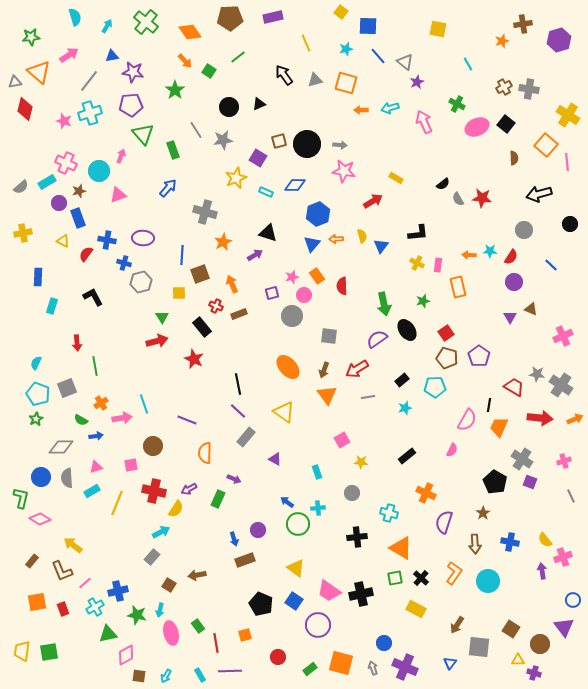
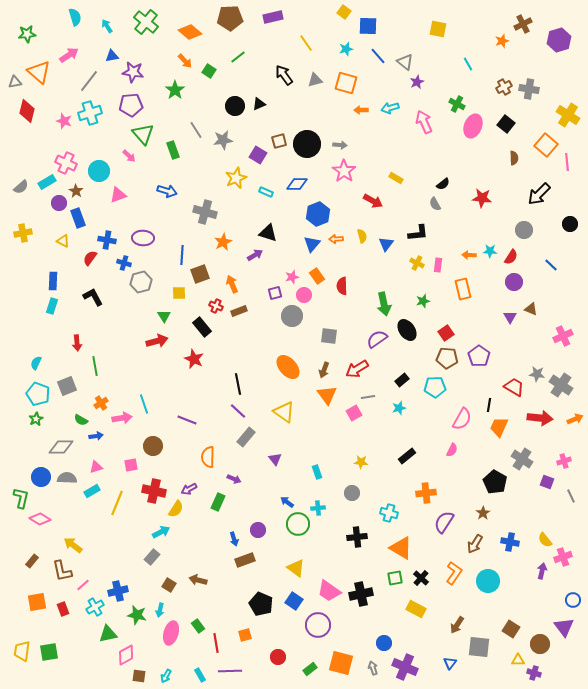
yellow square at (341, 12): moved 3 px right
brown cross at (523, 24): rotated 18 degrees counterclockwise
cyan arrow at (107, 26): rotated 64 degrees counterclockwise
orange diamond at (190, 32): rotated 15 degrees counterclockwise
green star at (31, 37): moved 4 px left, 3 px up
yellow line at (306, 43): rotated 12 degrees counterclockwise
black circle at (229, 107): moved 6 px right, 1 px up
red diamond at (25, 109): moved 2 px right, 2 px down
pink ellipse at (477, 127): moved 4 px left, 1 px up; rotated 45 degrees counterclockwise
pink arrow at (121, 156): moved 8 px right; rotated 112 degrees clockwise
purple square at (258, 158): moved 3 px up
pink star at (344, 171): rotated 25 degrees clockwise
blue diamond at (295, 185): moved 2 px right, 1 px up
blue arrow at (168, 188): moved 1 px left, 3 px down; rotated 66 degrees clockwise
brown star at (79, 191): moved 3 px left; rotated 24 degrees counterclockwise
black arrow at (539, 194): rotated 30 degrees counterclockwise
gray semicircle at (458, 199): moved 23 px left, 5 px down
red arrow at (373, 201): rotated 60 degrees clockwise
blue triangle at (381, 246): moved 5 px right, 2 px up
red semicircle at (86, 254): moved 4 px right, 4 px down
blue rectangle at (38, 277): moved 15 px right, 4 px down
orange rectangle at (458, 287): moved 5 px right, 2 px down
purple square at (272, 293): moved 3 px right
brown rectangle at (239, 314): moved 3 px up
green triangle at (162, 317): moved 2 px right, 1 px up
brown pentagon at (447, 358): rotated 10 degrees counterclockwise
gray square at (67, 388): moved 2 px up
cyan star at (405, 408): moved 6 px left
pink semicircle at (467, 420): moved 5 px left, 1 px up
pink square at (342, 440): moved 12 px right, 27 px up
orange semicircle at (205, 453): moved 3 px right, 4 px down
purple triangle at (275, 459): rotated 24 degrees clockwise
gray semicircle at (67, 478): rotated 96 degrees clockwise
purple square at (530, 482): moved 17 px right
orange cross at (426, 493): rotated 30 degrees counterclockwise
green rectangle at (218, 499): moved 3 px down
purple semicircle at (444, 522): rotated 15 degrees clockwise
brown arrow at (475, 544): rotated 36 degrees clockwise
brown L-shape at (62, 571): rotated 10 degrees clockwise
purple arrow at (542, 571): rotated 21 degrees clockwise
brown arrow at (197, 575): moved 1 px right, 5 px down; rotated 24 degrees clockwise
pink line at (85, 583): moved 2 px left, 2 px down
pink ellipse at (171, 633): rotated 30 degrees clockwise
